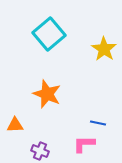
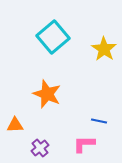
cyan square: moved 4 px right, 3 px down
blue line: moved 1 px right, 2 px up
purple cross: moved 3 px up; rotated 30 degrees clockwise
